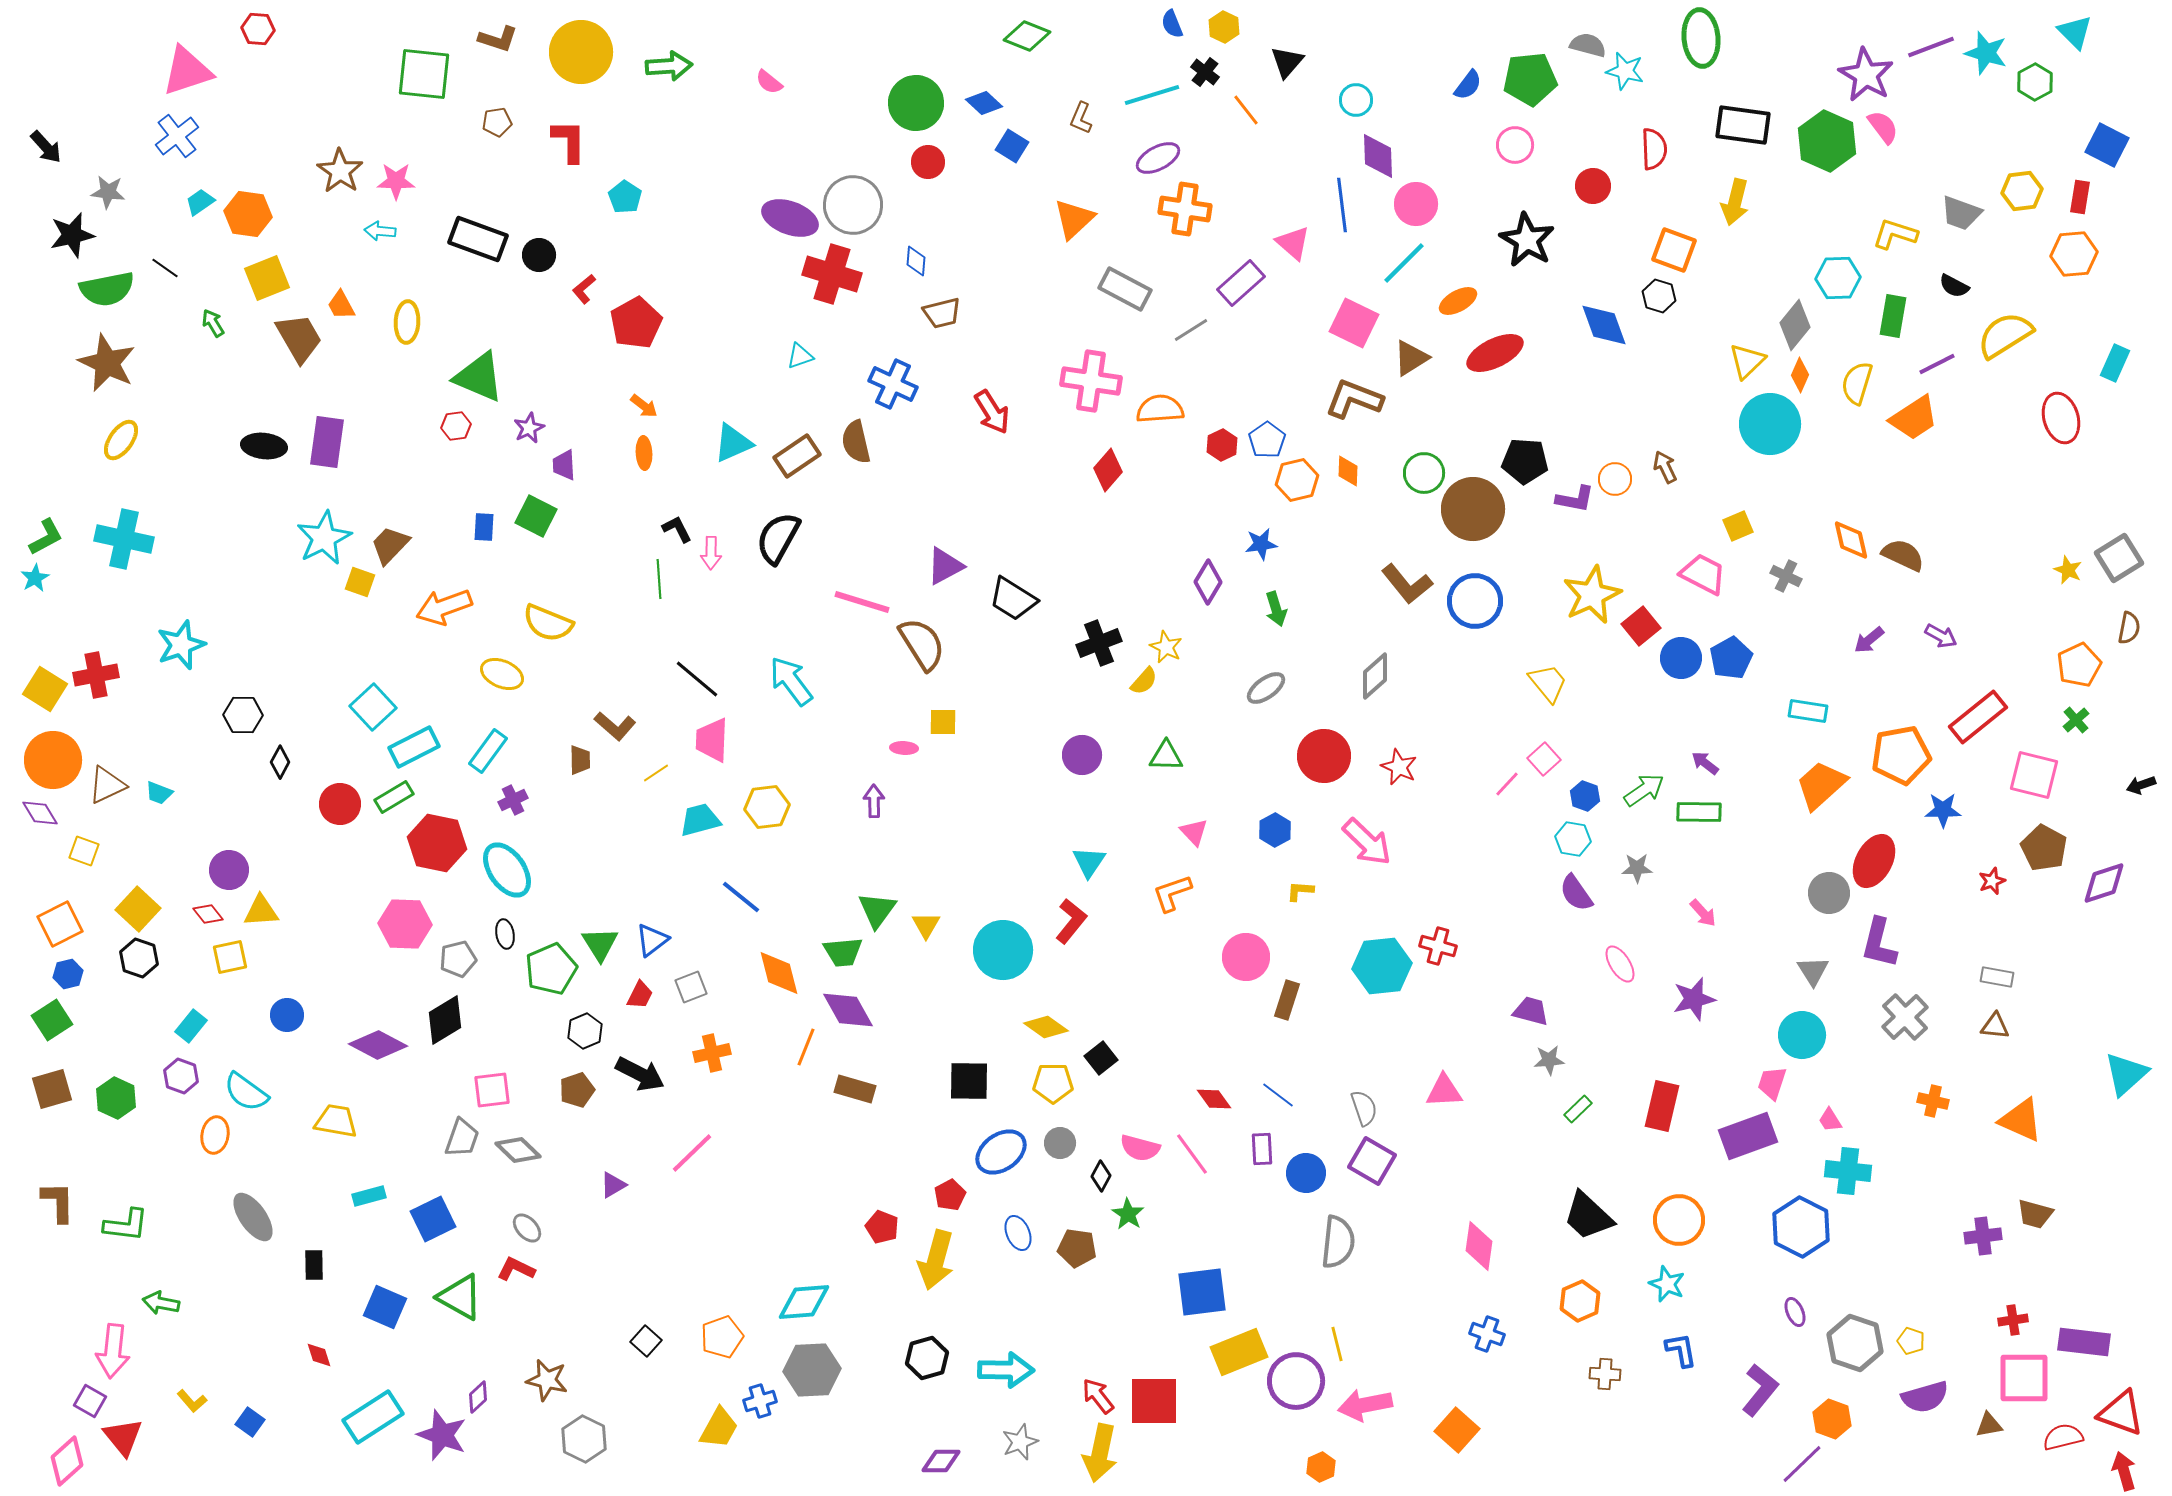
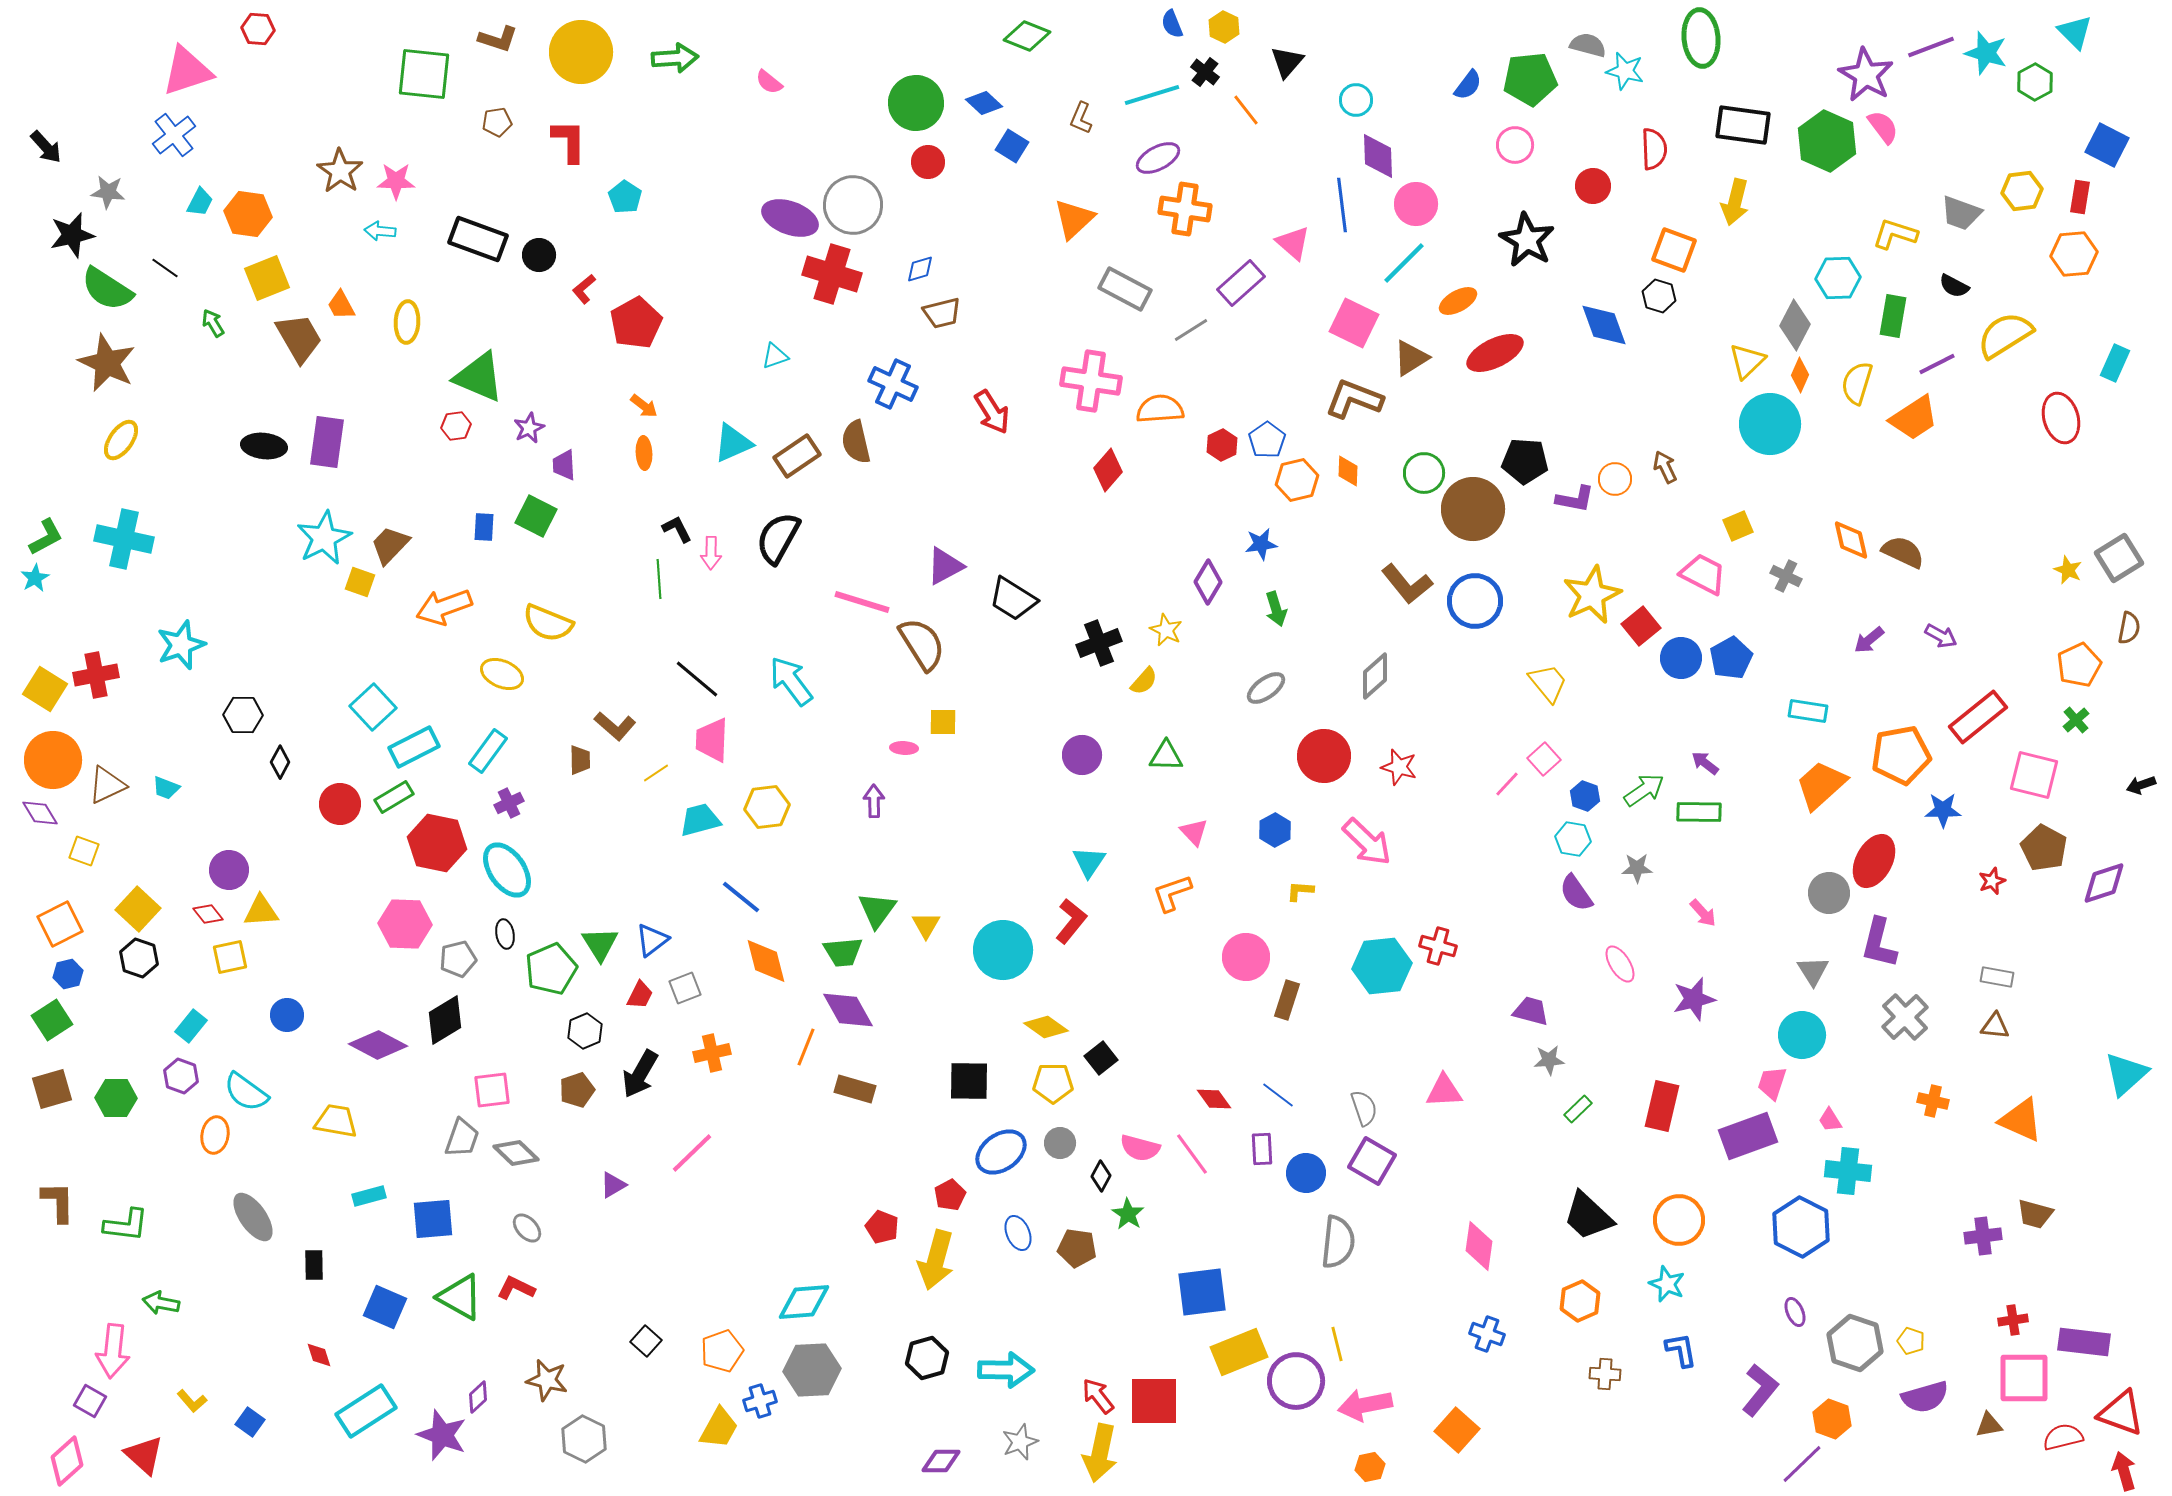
green arrow at (669, 66): moved 6 px right, 8 px up
blue cross at (177, 136): moved 3 px left, 1 px up
cyan trapezoid at (200, 202): rotated 152 degrees clockwise
blue diamond at (916, 261): moved 4 px right, 8 px down; rotated 68 degrees clockwise
green semicircle at (107, 289): rotated 44 degrees clockwise
gray diamond at (1795, 325): rotated 12 degrees counterclockwise
cyan triangle at (800, 356): moved 25 px left
brown semicircle at (1903, 555): moved 3 px up
yellow star at (1166, 647): moved 17 px up
red star at (1399, 767): rotated 9 degrees counterclockwise
cyan trapezoid at (159, 793): moved 7 px right, 5 px up
purple cross at (513, 800): moved 4 px left, 3 px down
orange diamond at (779, 973): moved 13 px left, 12 px up
gray square at (691, 987): moved 6 px left, 1 px down
black arrow at (640, 1074): rotated 93 degrees clockwise
green hexagon at (116, 1098): rotated 24 degrees counterclockwise
gray diamond at (518, 1150): moved 2 px left, 3 px down
blue square at (433, 1219): rotated 21 degrees clockwise
red L-shape at (516, 1269): moved 19 px down
orange pentagon at (722, 1337): moved 14 px down
cyan rectangle at (373, 1417): moved 7 px left, 6 px up
red triangle at (123, 1437): moved 21 px right, 18 px down; rotated 9 degrees counterclockwise
orange hexagon at (1321, 1467): moved 49 px right; rotated 12 degrees clockwise
